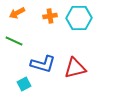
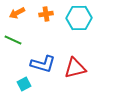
orange cross: moved 4 px left, 2 px up
green line: moved 1 px left, 1 px up
